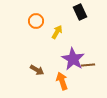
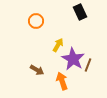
yellow arrow: moved 1 px right, 13 px down
brown line: rotated 64 degrees counterclockwise
